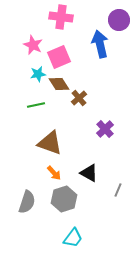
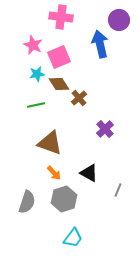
cyan star: moved 1 px left
